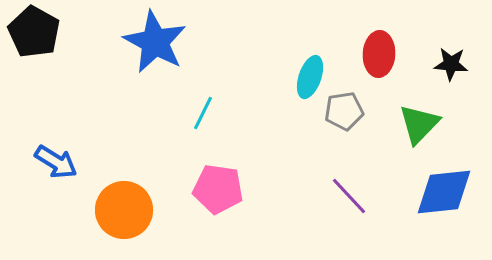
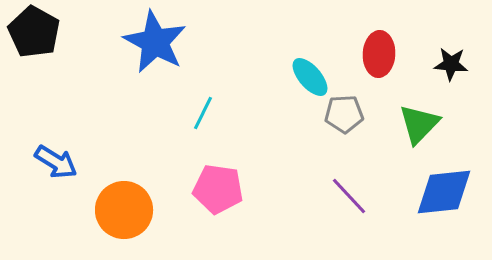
cyan ellipse: rotated 60 degrees counterclockwise
gray pentagon: moved 3 px down; rotated 6 degrees clockwise
